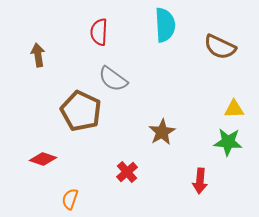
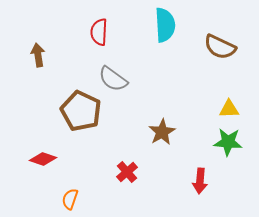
yellow triangle: moved 5 px left
